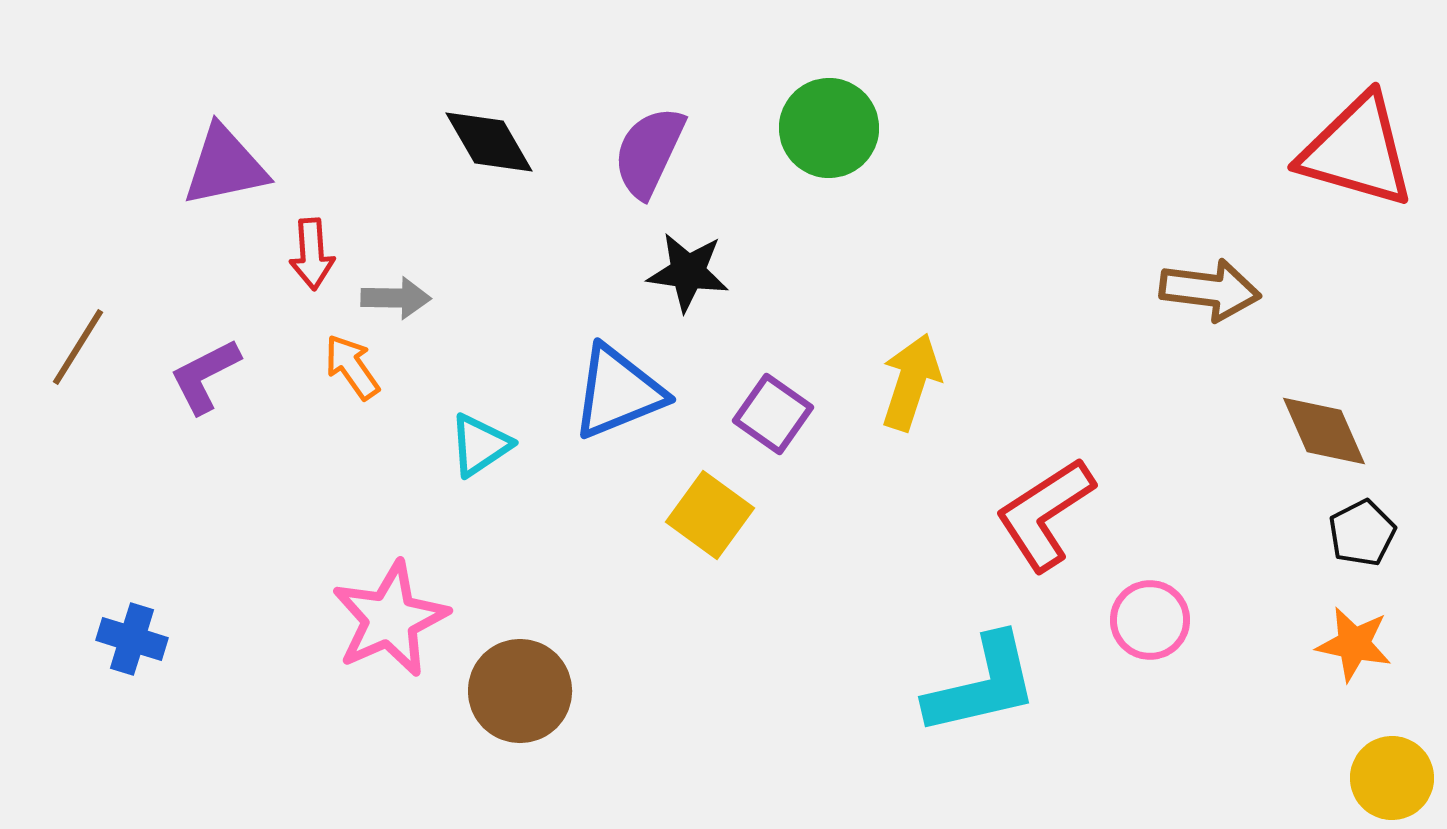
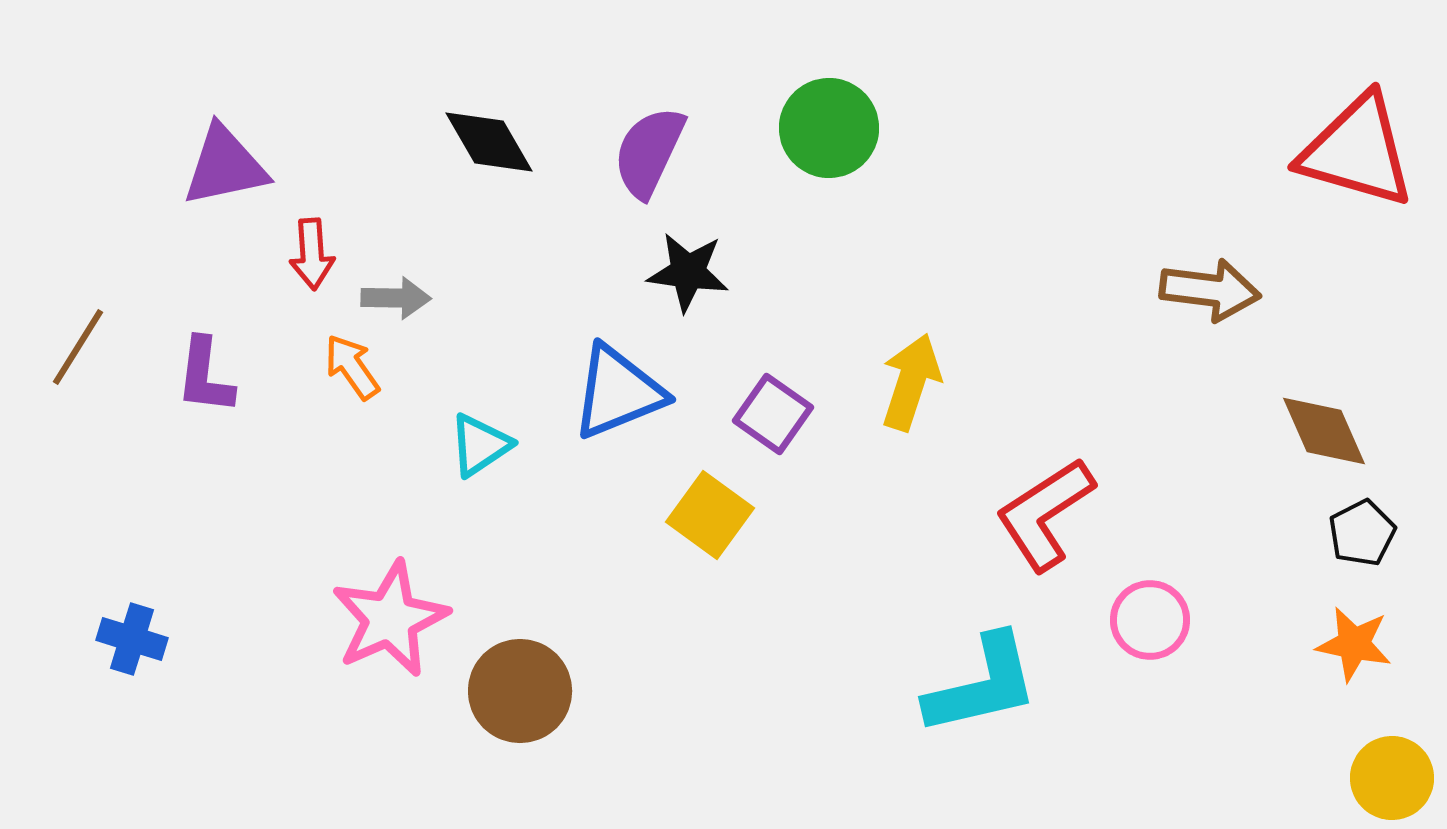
purple L-shape: rotated 56 degrees counterclockwise
